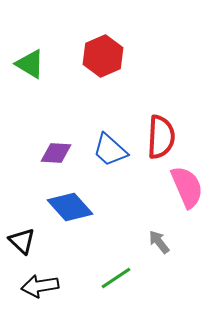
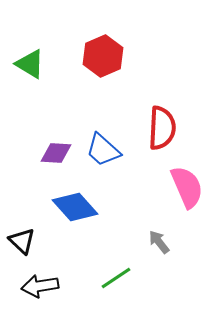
red semicircle: moved 1 px right, 9 px up
blue trapezoid: moved 7 px left
blue diamond: moved 5 px right
